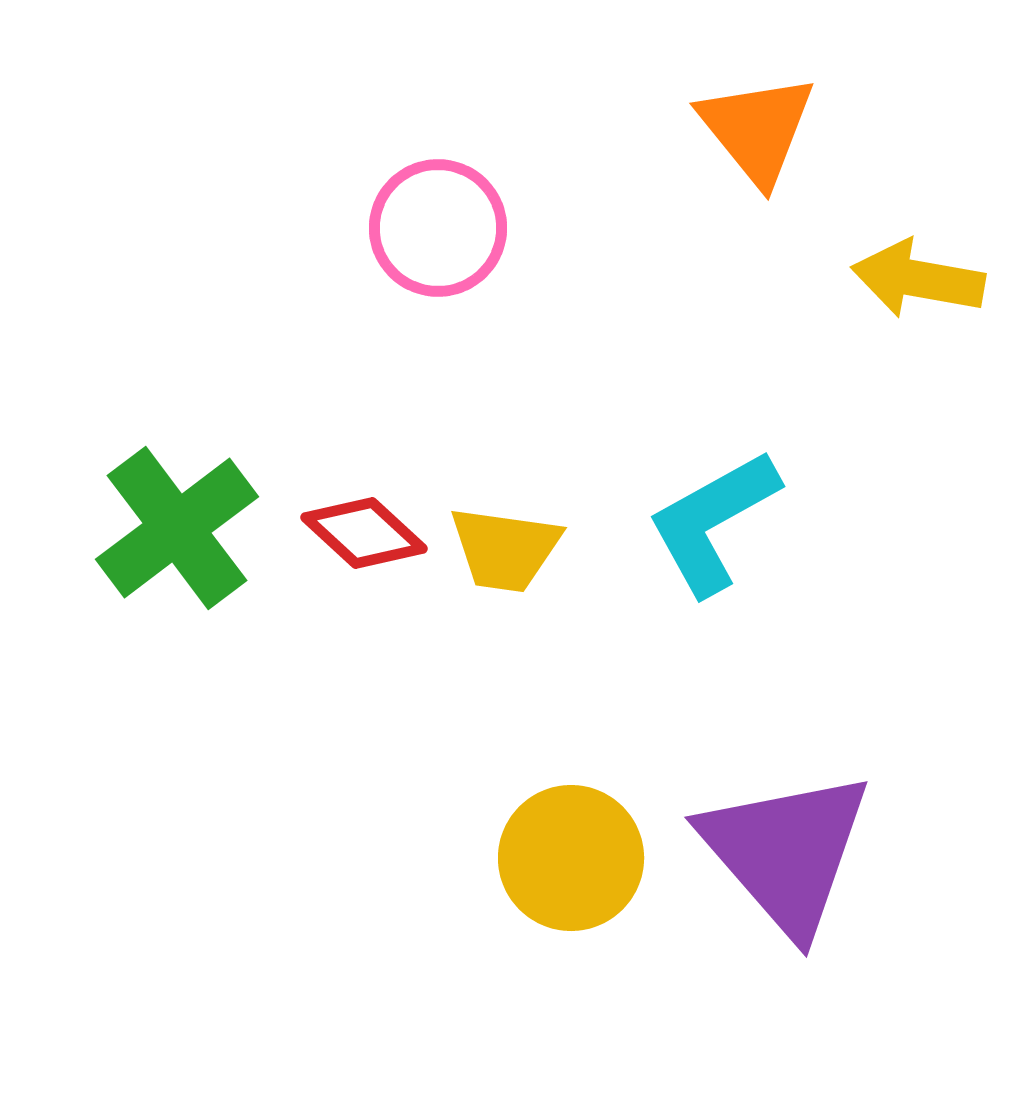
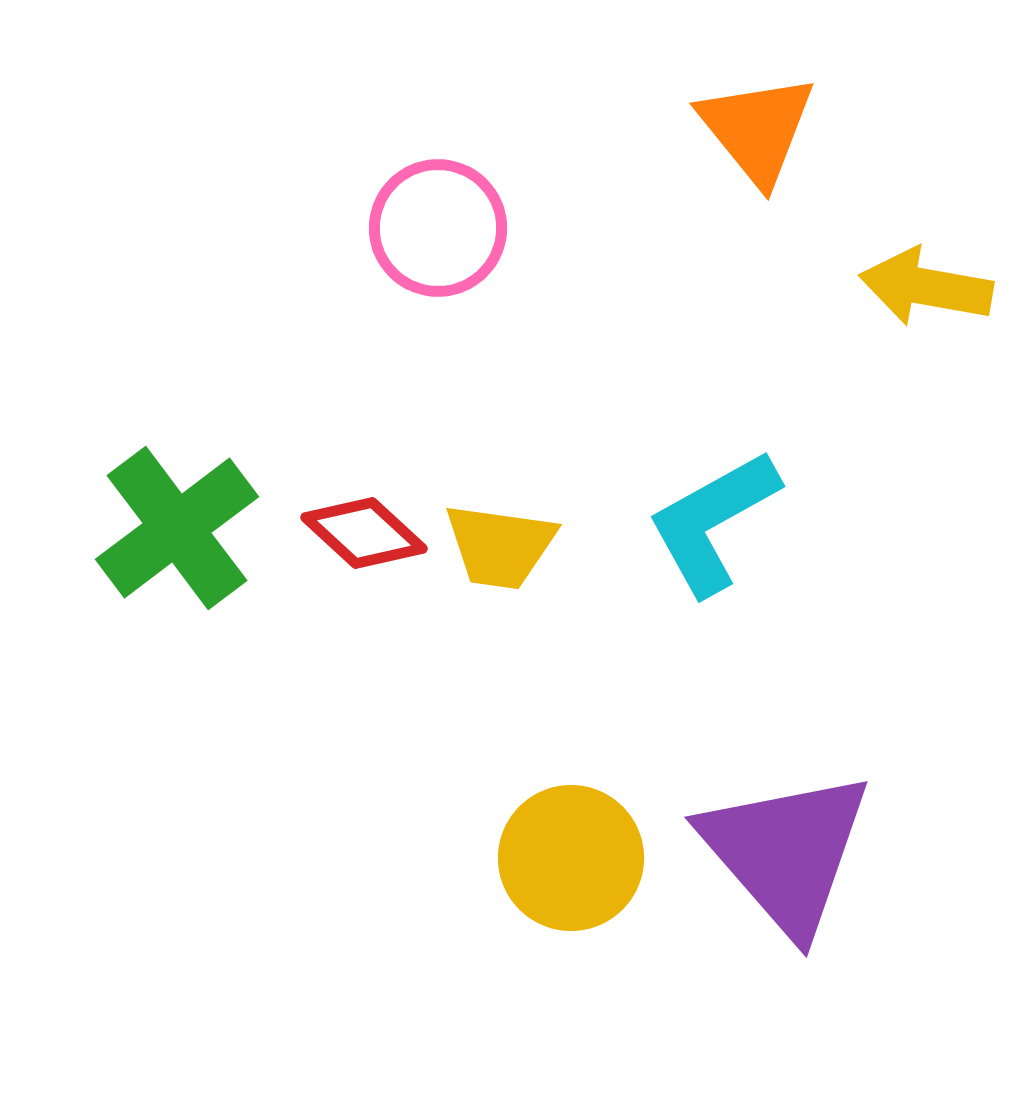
yellow arrow: moved 8 px right, 8 px down
yellow trapezoid: moved 5 px left, 3 px up
